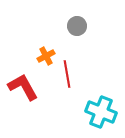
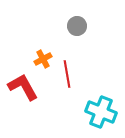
orange cross: moved 3 px left, 3 px down
